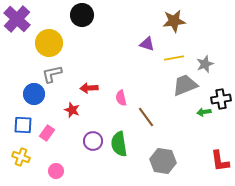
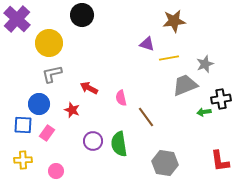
yellow line: moved 5 px left
red arrow: rotated 30 degrees clockwise
blue circle: moved 5 px right, 10 px down
yellow cross: moved 2 px right, 3 px down; rotated 24 degrees counterclockwise
gray hexagon: moved 2 px right, 2 px down
